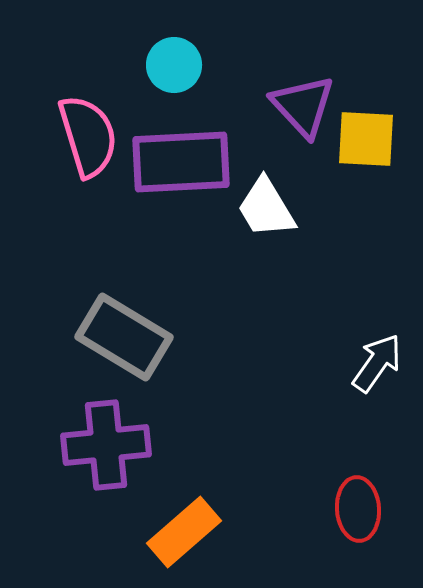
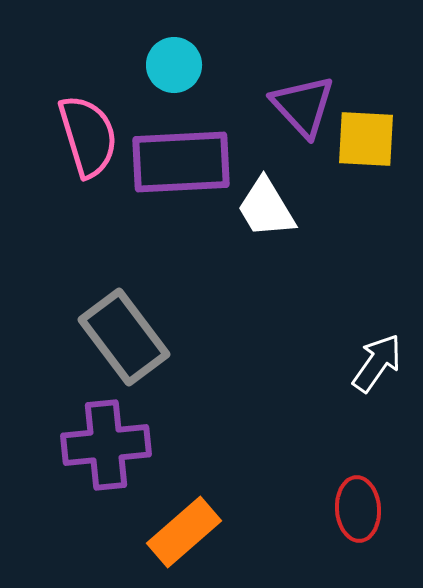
gray rectangle: rotated 22 degrees clockwise
